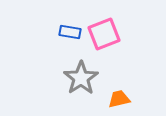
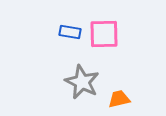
pink square: rotated 20 degrees clockwise
gray star: moved 1 px right, 4 px down; rotated 12 degrees counterclockwise
